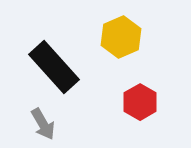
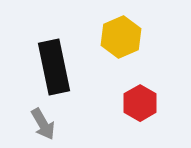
black rectangle: rotated 30 degrees clockwise
red hexagon: moved 1 px down
